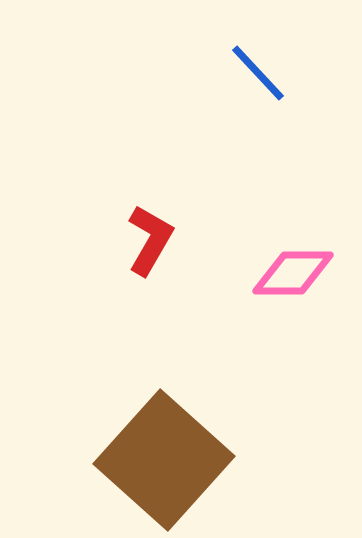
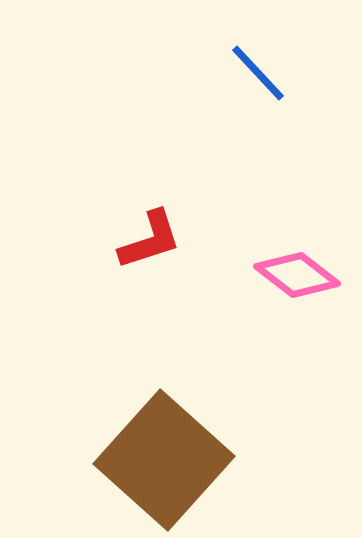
red L-shape: rotated 42 degrees clockwise
pink diamond: moved 4 px right, 2 px down; rotated 38 degrees clockwise
